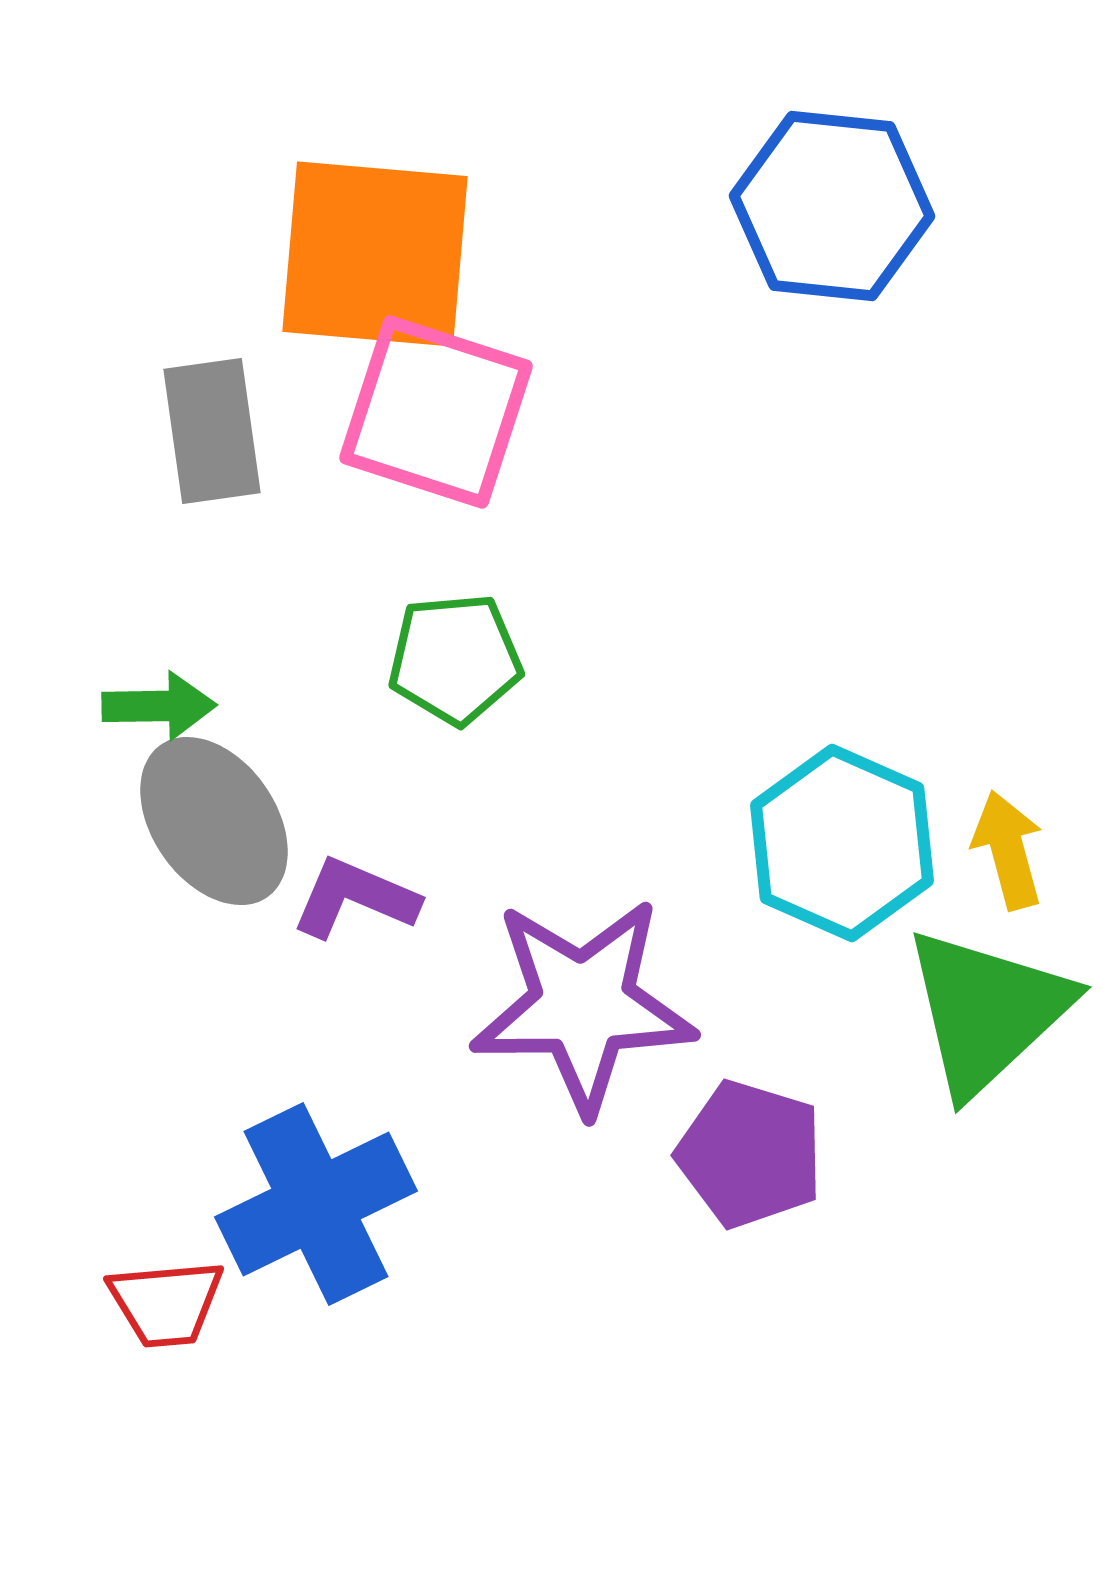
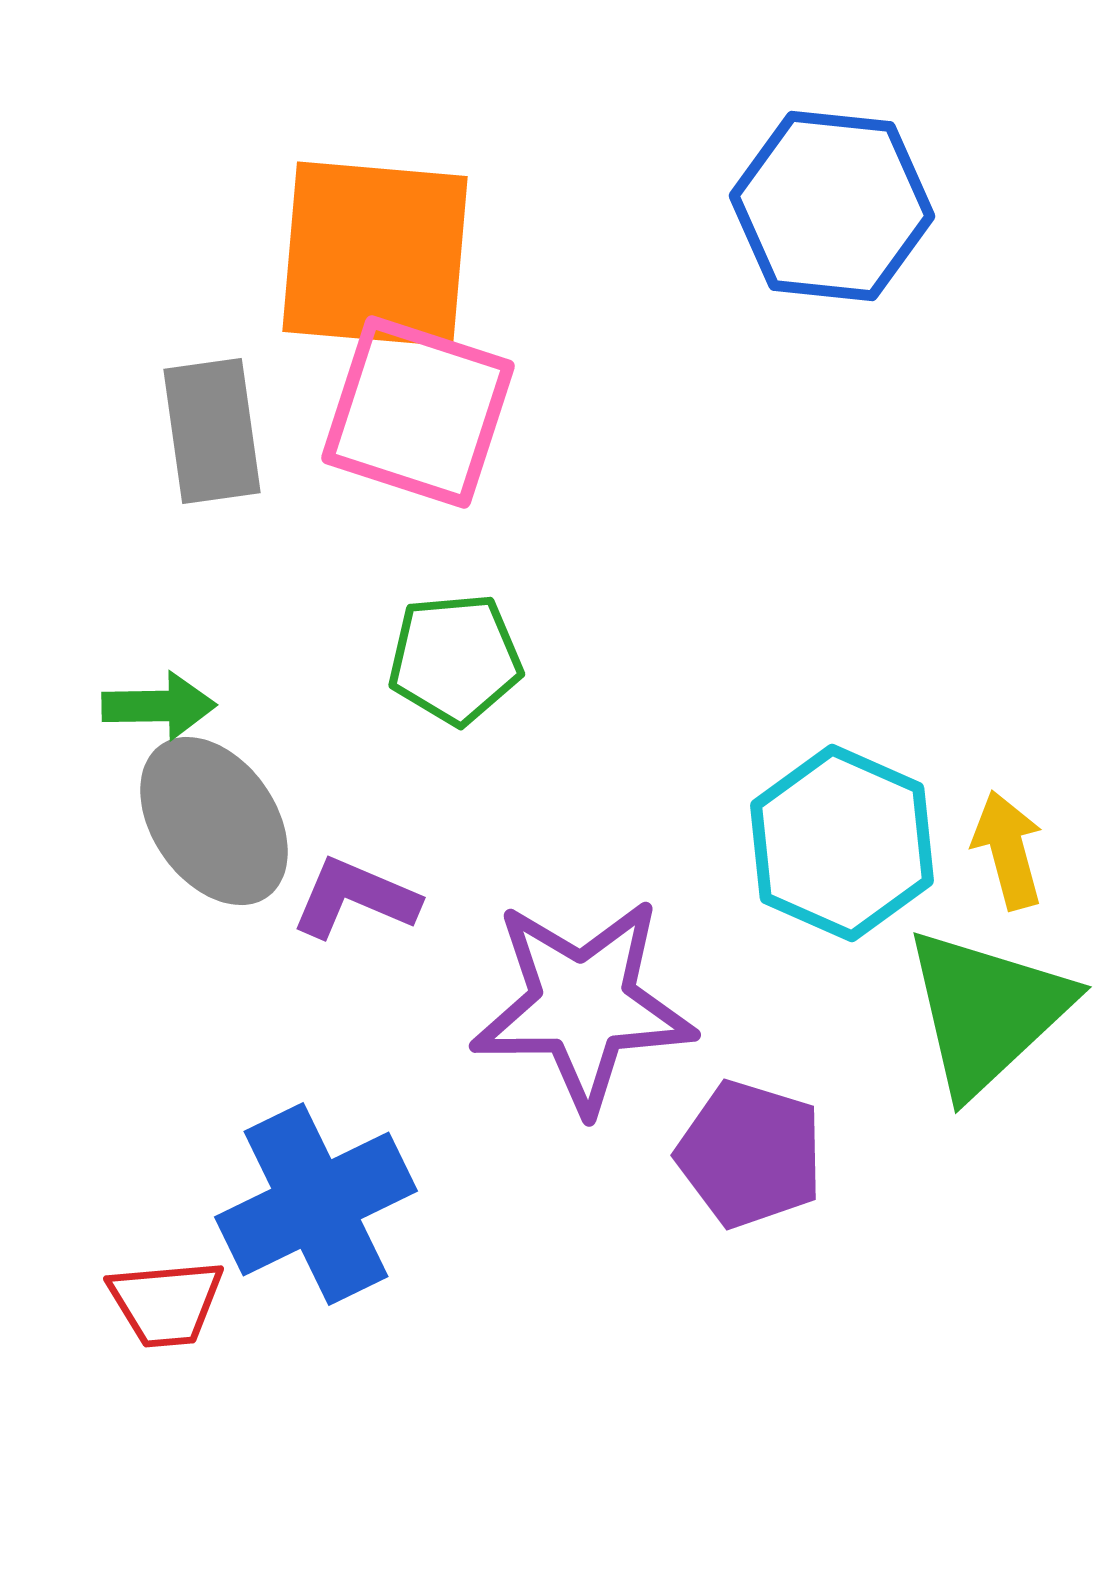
pink square: moved 18 px left
